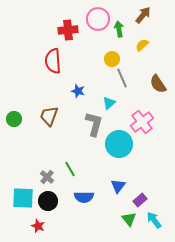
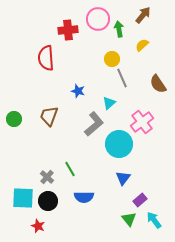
red semicircle: moved 7 px left, 3 px up
gray L-shape: rotated 35 degrees clockwise
blue triangle: moved 5 px right, 8 px up
